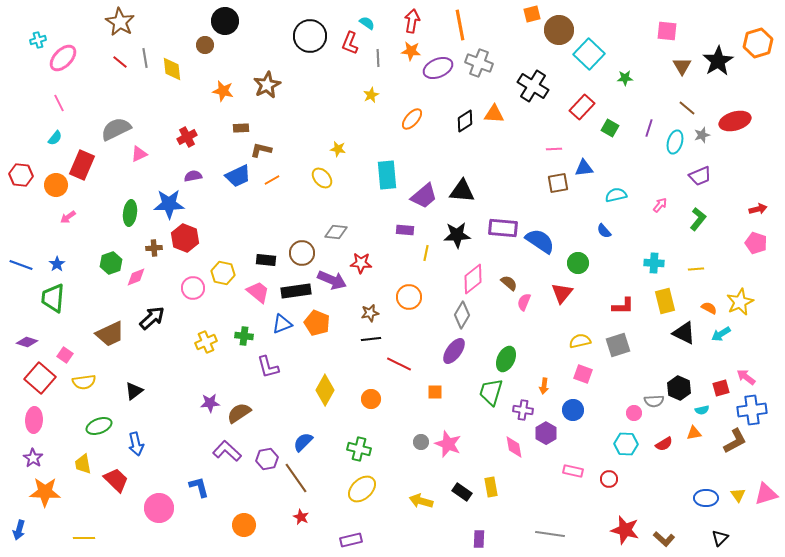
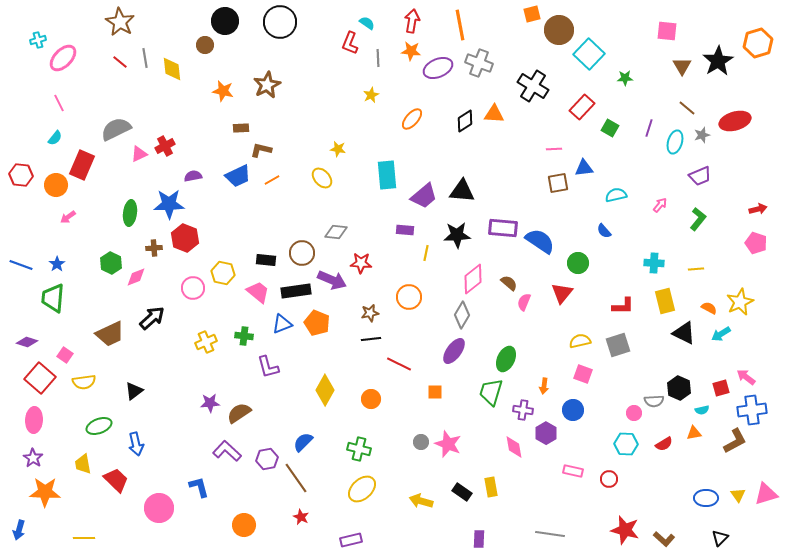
black circle at (310, 36): moved 30 px left, 14 px up
red cross at (187, 137): moved 22 px left, 9 px down
green hexagon at (111, 263): rotated 15 degrees counterclockwise
